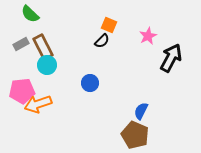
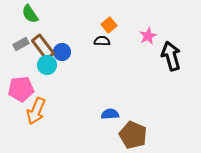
green semicircle: rotated 12 degrees clockwise
orange square: rotated 28 degrees clockwise
black semicircle: rotated 133 degrees counterclockwise
brown rectangle: rotated 10 degrees counterclockwise
black arrow: moved 2 px up; rotated 44 degrees counterclockwise
blue circle: moved 28 px left, 31 px up
pink pentagon: moved 1 px left, 2 px up
orange arrow: moved 2 px left, 7 px down; rotated 48 degrees counterclockwise
blue semicircle: moved 31 px left, 3 px down; rotated 60 degrees clockwise
brown pentagon: moved 2 px left
